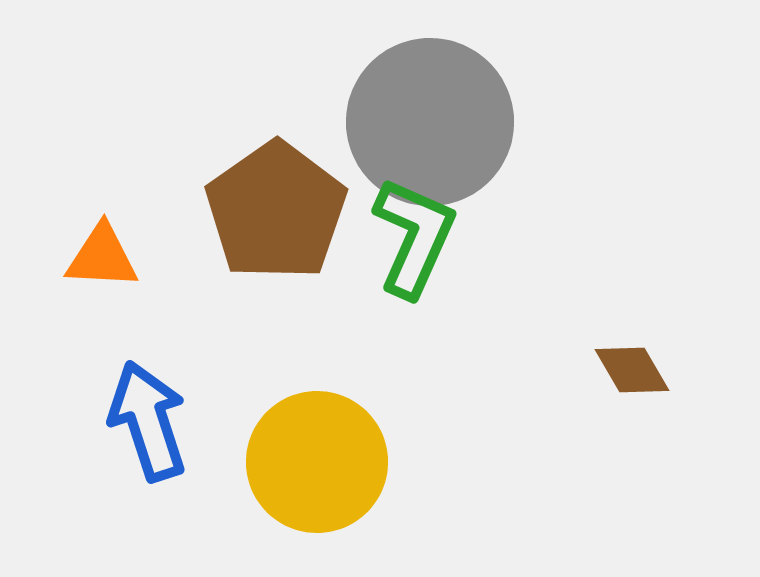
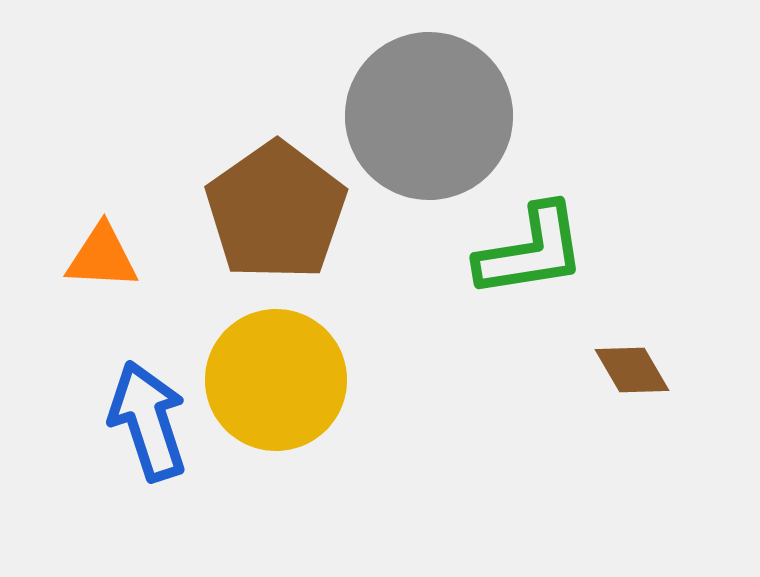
gray circle: moved 1 px left, 6 px up
green L-shape: moved 117 px right, 14 px down; rotated 57 degrees clockwise
yellow circle: moved 41 px left, 82 px up
